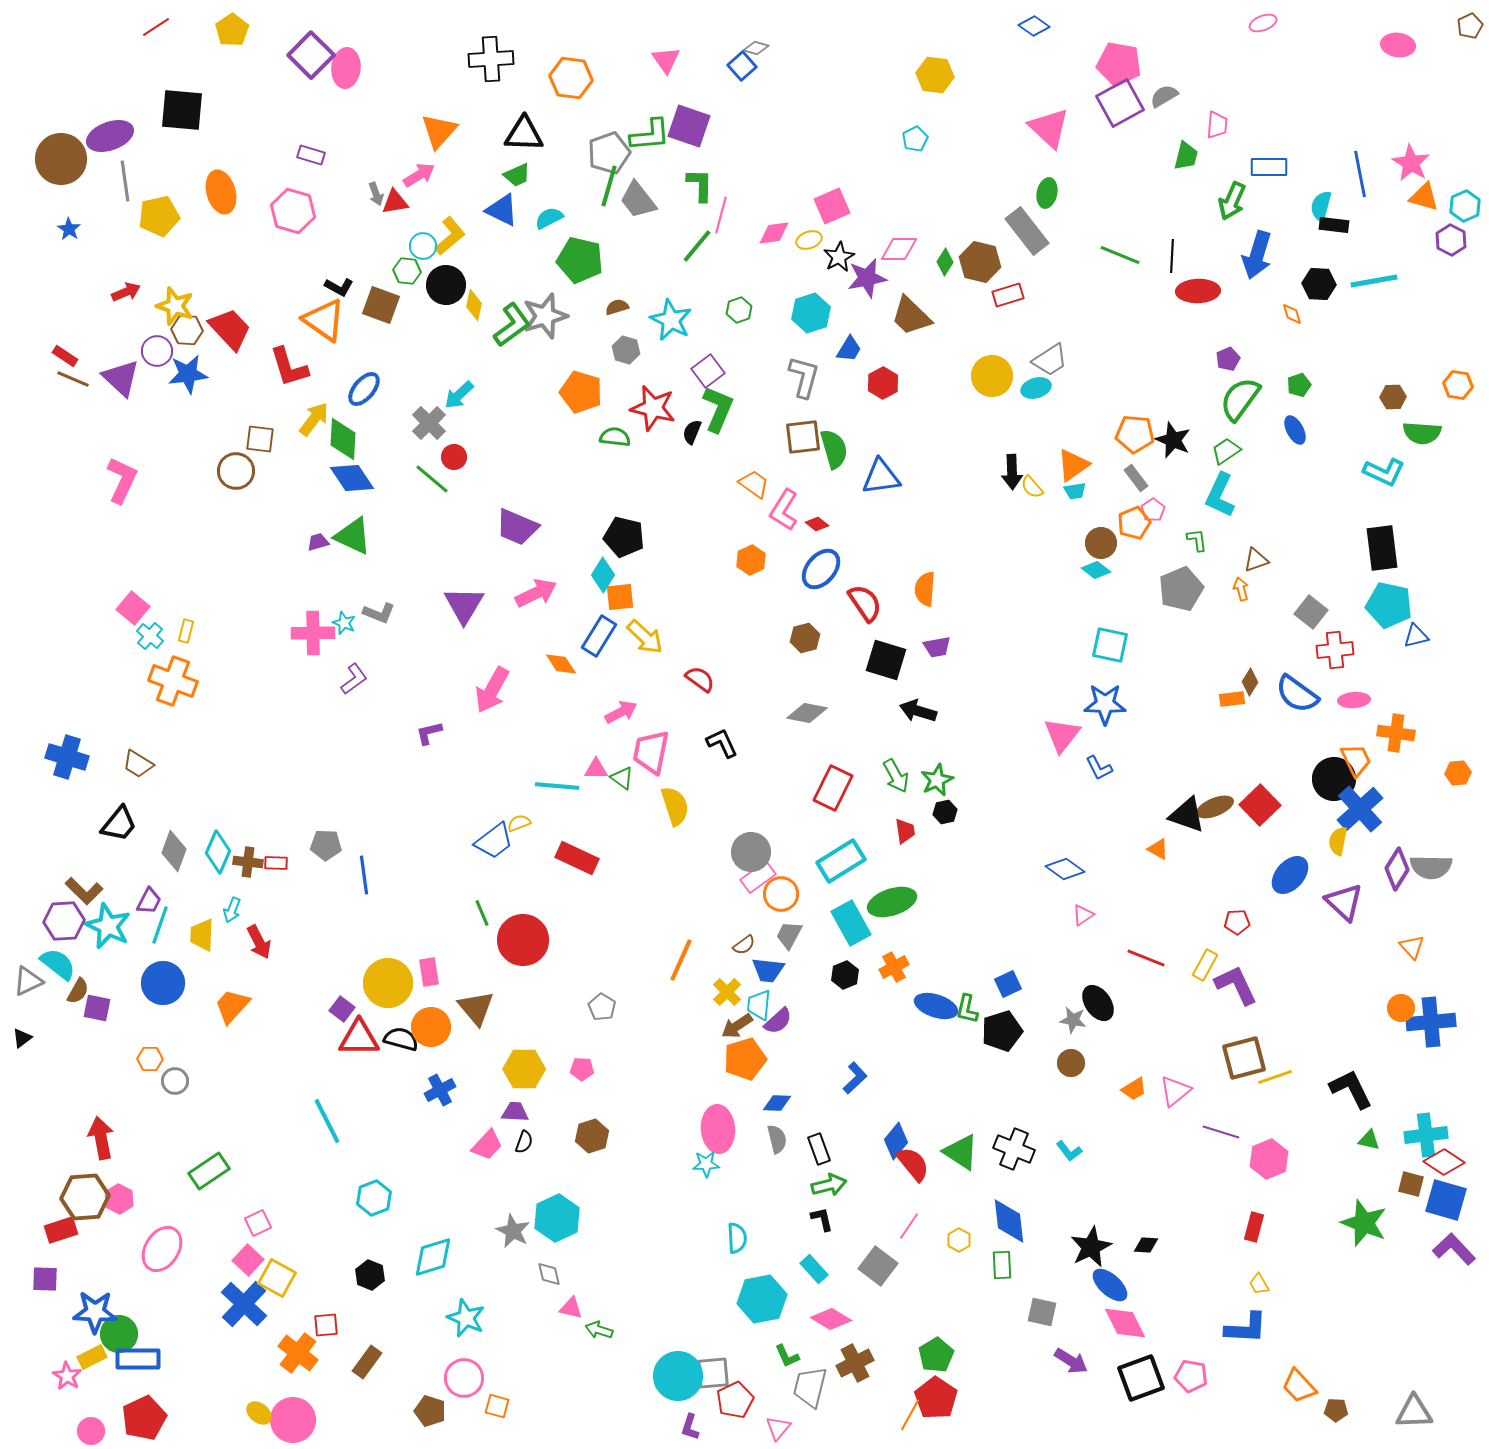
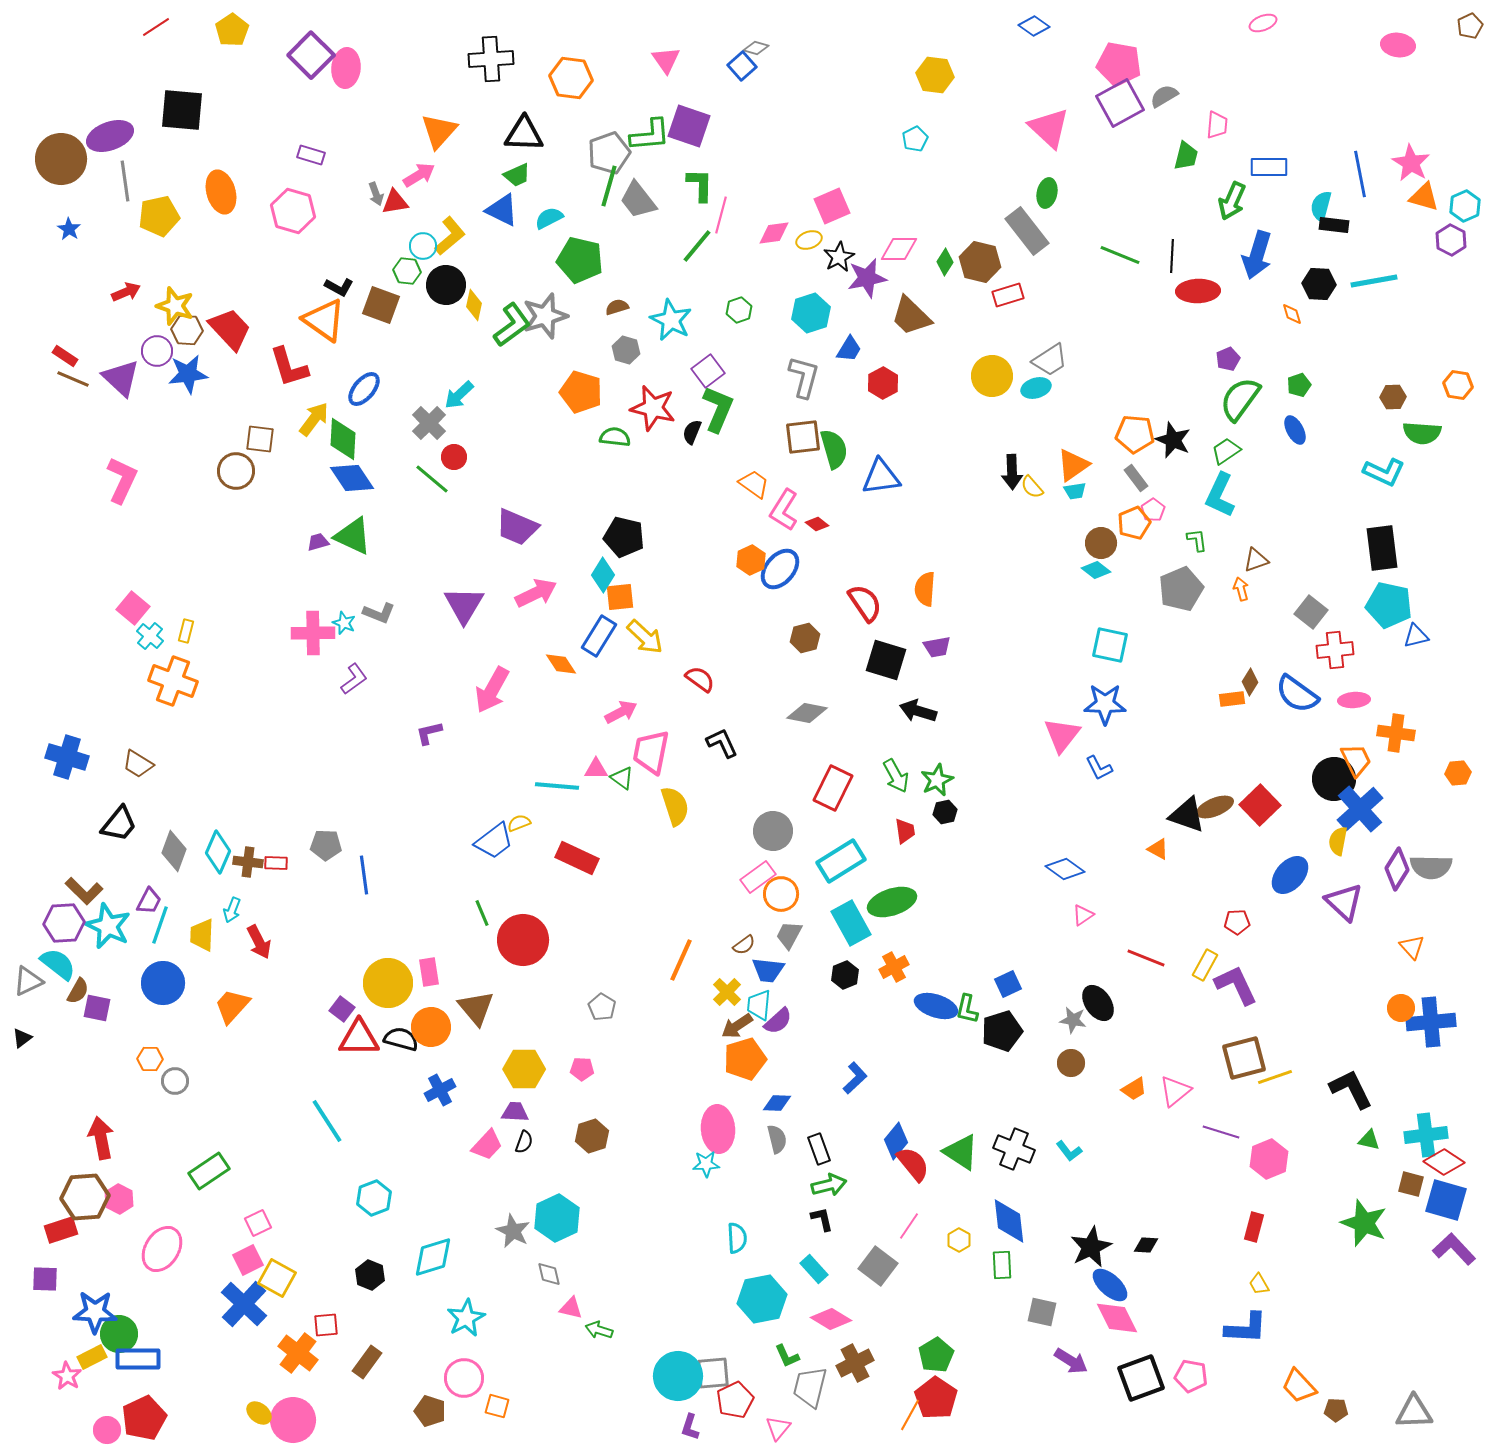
blue ellipse at (821, 569): moved 41 px left
gray circle at (751, 852): moved 22 px right, 21 px up
purple hexagon at (64, 921): moved 2 px down
cyan line at (327, 1121): rotated 6 degrees counterclockwise
pink square at (248, 1260): rotated 20 degrees clockwise
cyan star at (466, 1318): rotated 21 degrees clockwise
pink diamond at (1125, 1323): moved 8 px left, 5 px up
pink circle at (91, 1431): moved 16 px right, 1 px up
